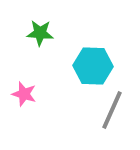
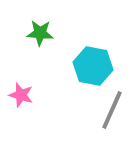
cyan hexagon: rotated 9 degrees clockwise
pink star: moved 3 px left, 1 px down
